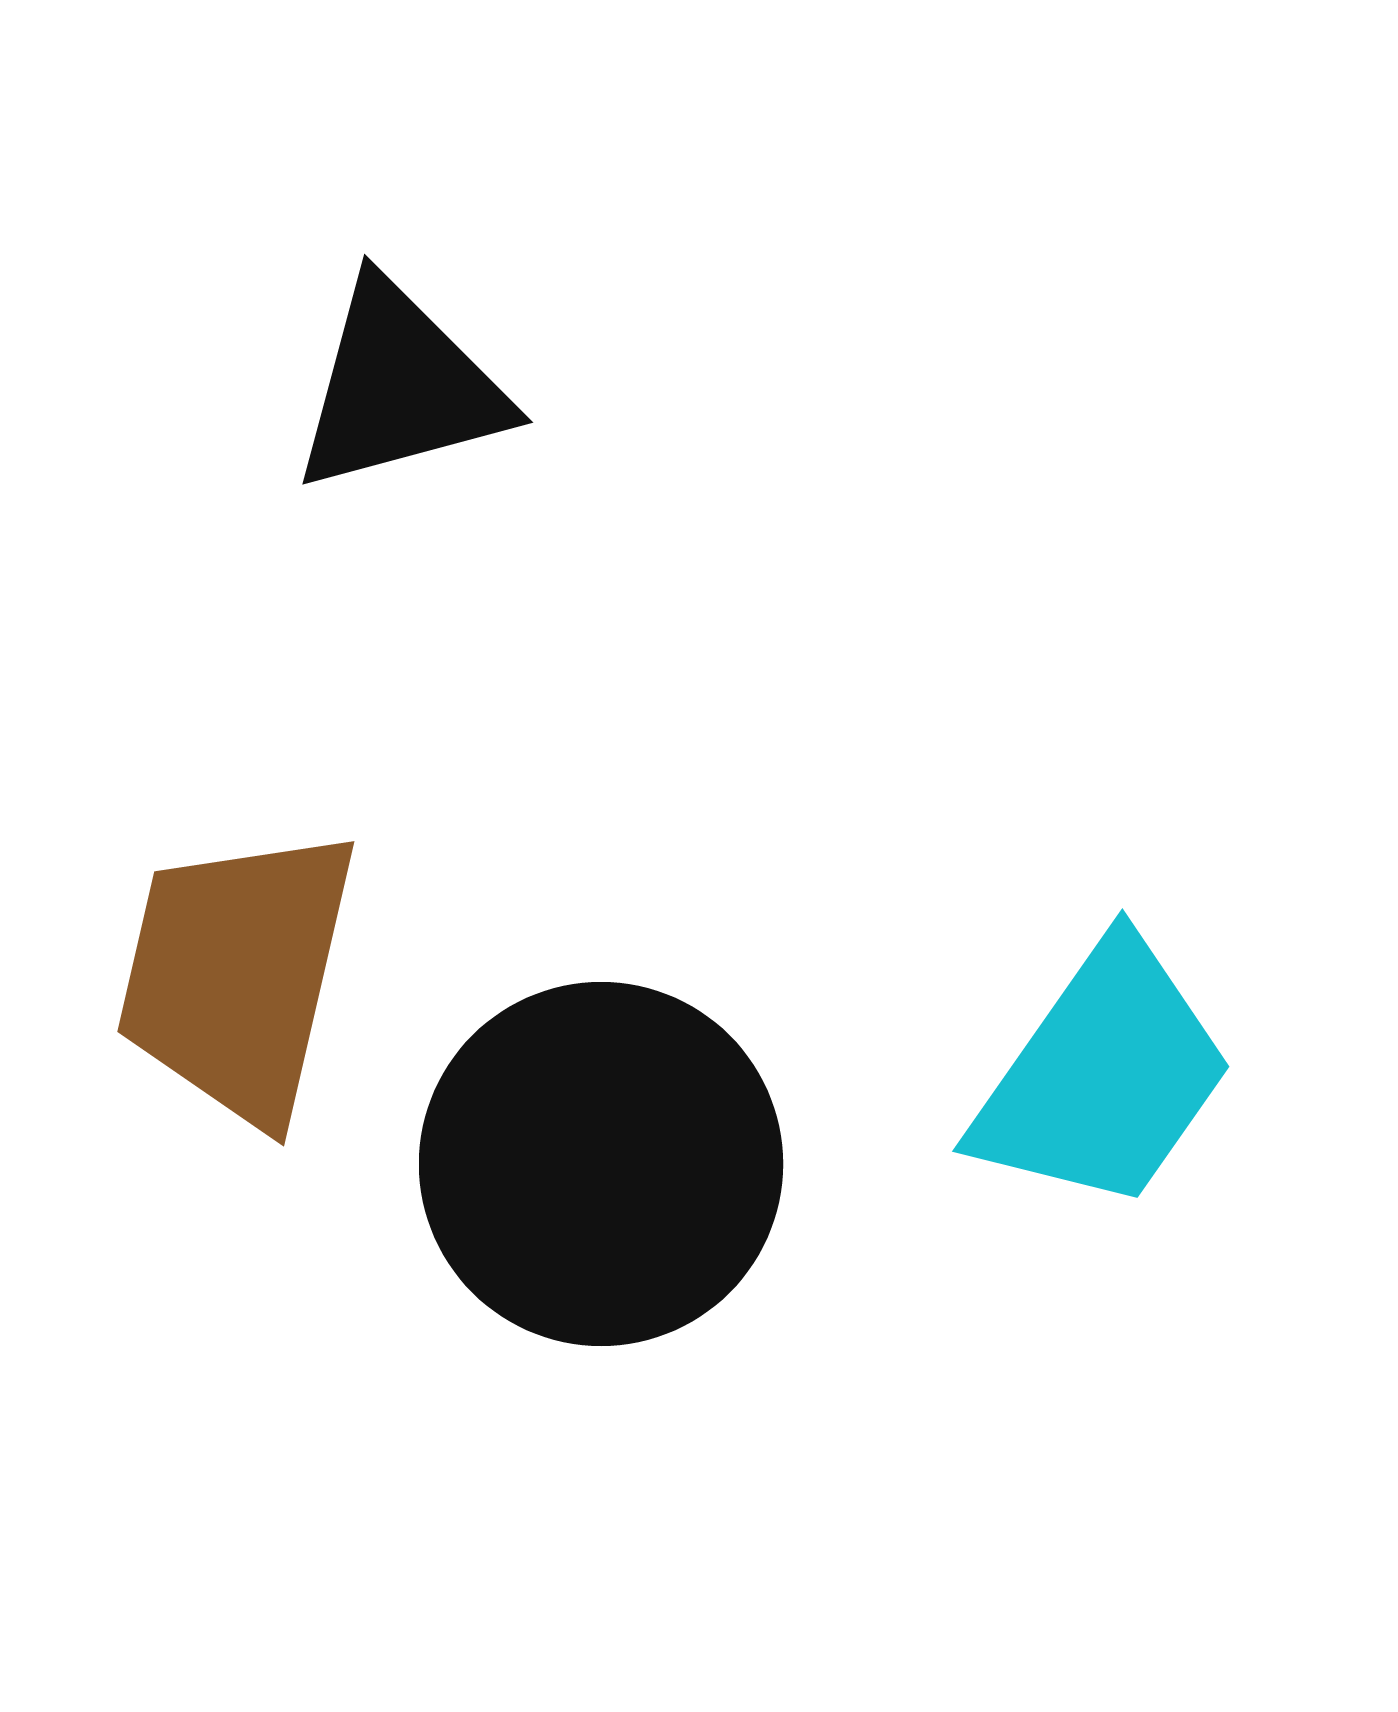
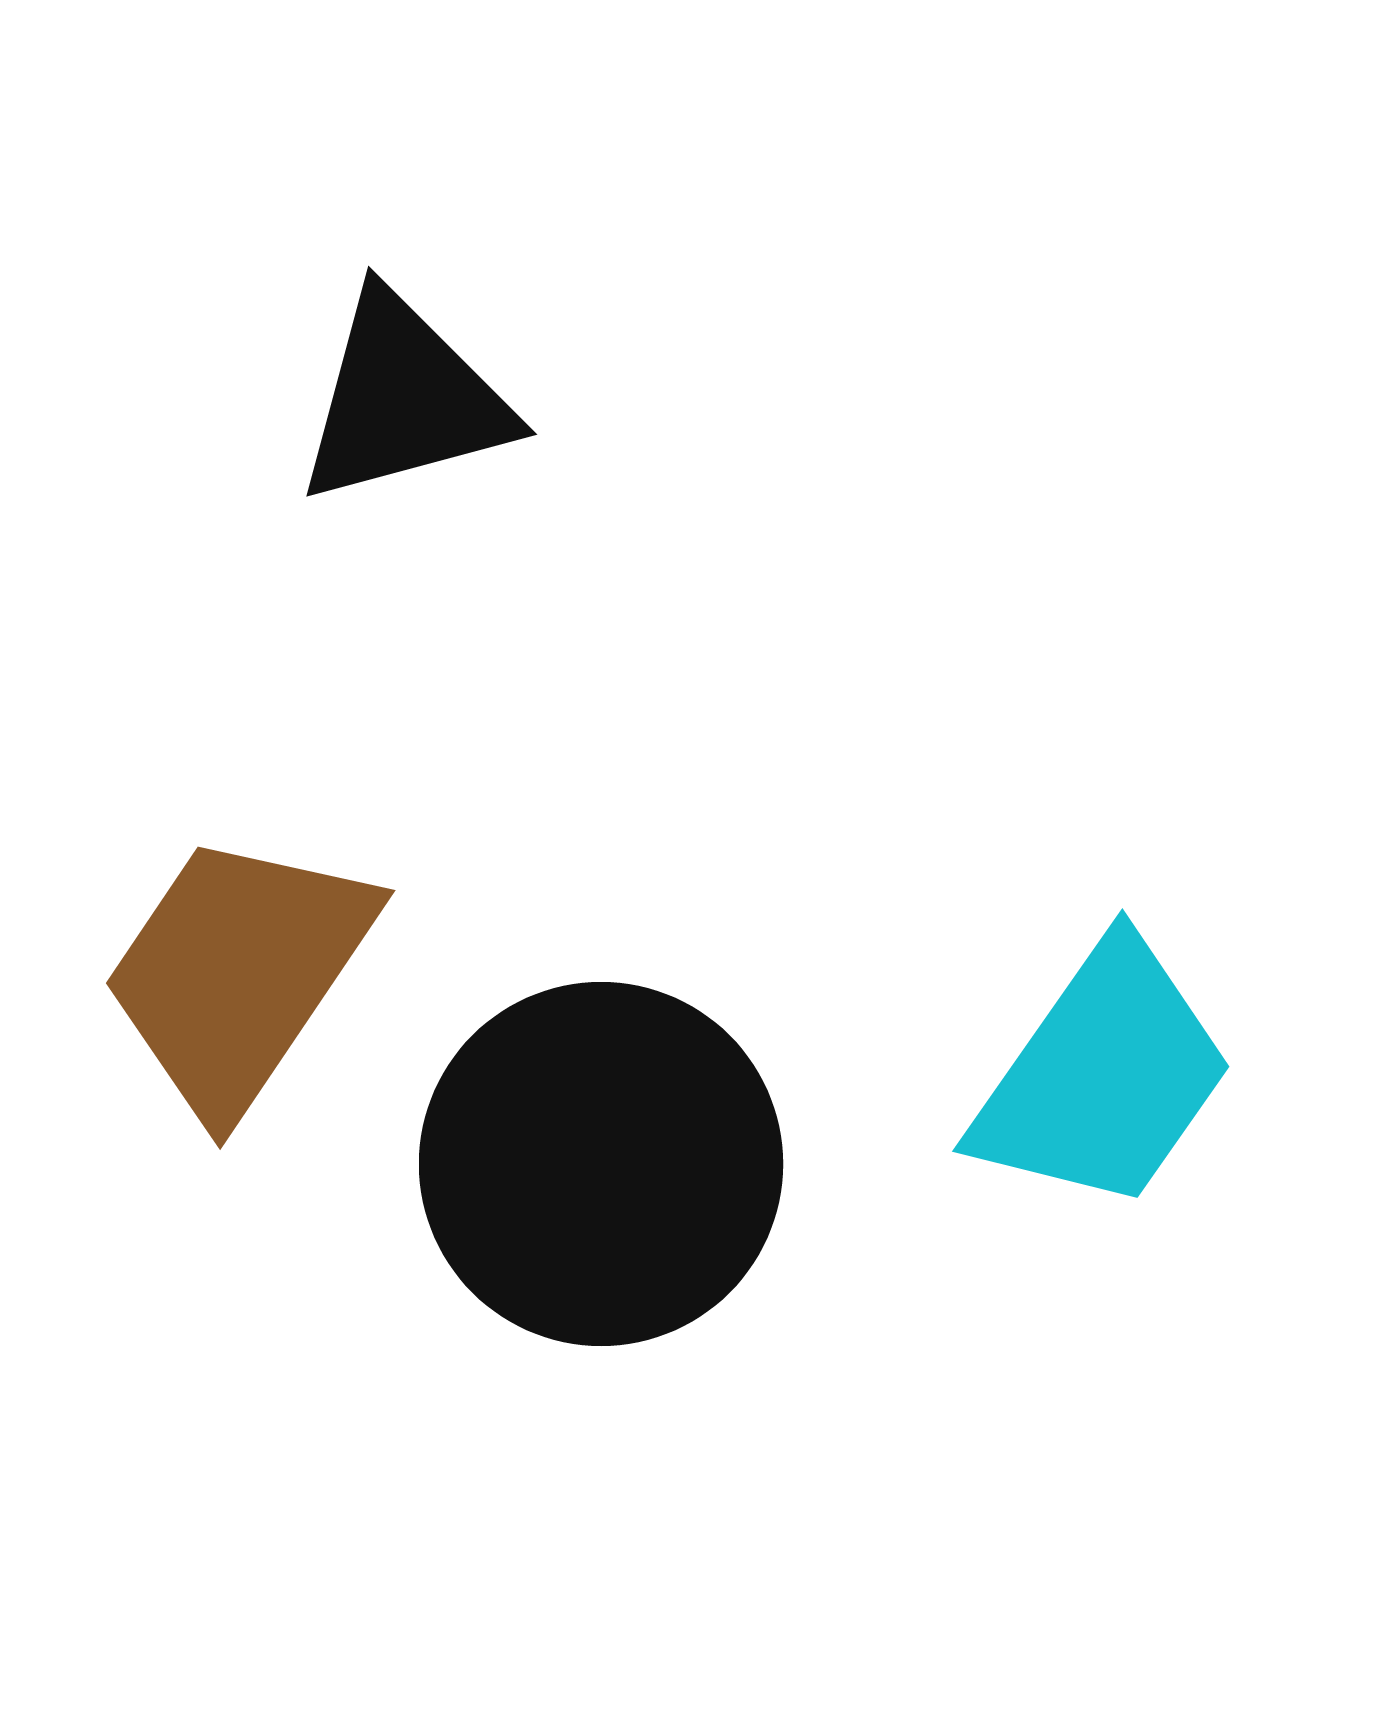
black triangle: moved 4 px right, 12 px down
brown trapezoid: moved 1 px right, 2 px up; rotated 21 degrees clockwise
